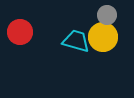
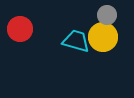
red circle: moved 3 px up
